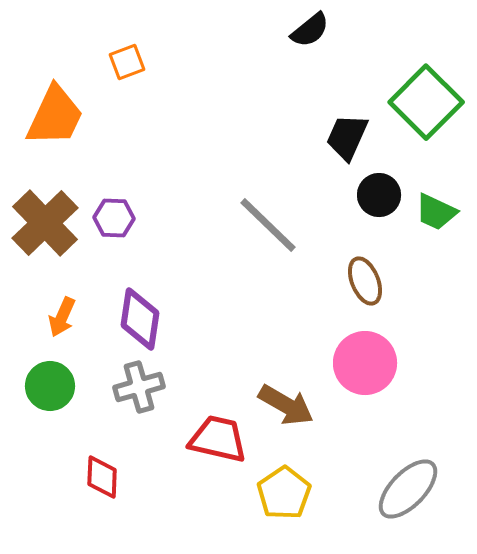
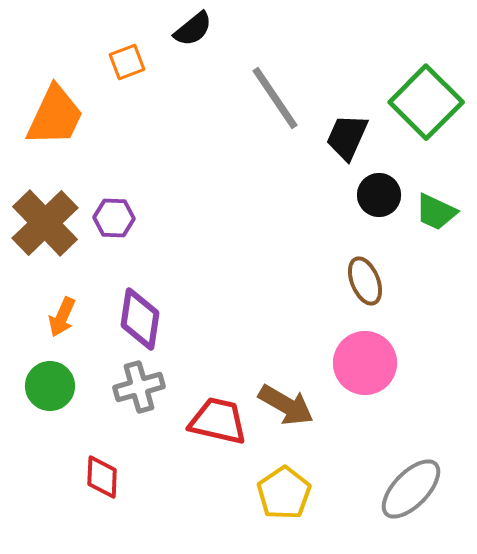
black semicircle: moved 117 px left, 1 px up
gray line: moved 7 px right, 127 px up; rotated 12 degrees clockwise
red trapezoid: moved 18 px up
gray ellipse: moved 3 px right
